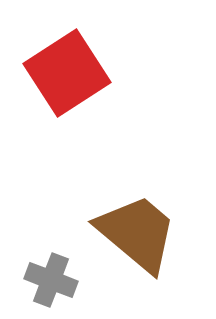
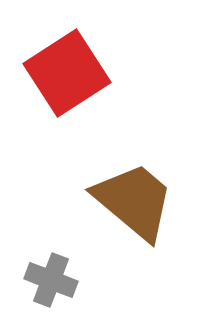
brown trapezoid: moved 3 px left, 32 px up
